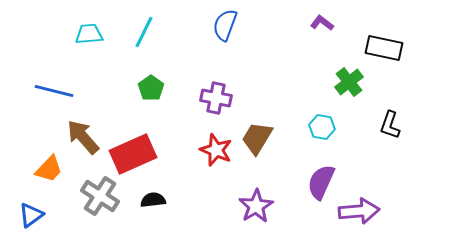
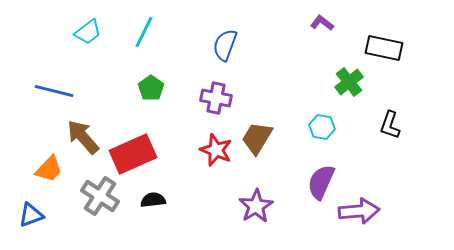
blue semicircle: moved 20 px down
cyan trapezoid: moved 1 px left, 2 px up; rotated 148 degrees clockwise
blue triangle: rotated 16 degrees clockwise
